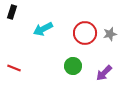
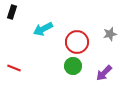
red circle: moved 8 px left, 9 px down
